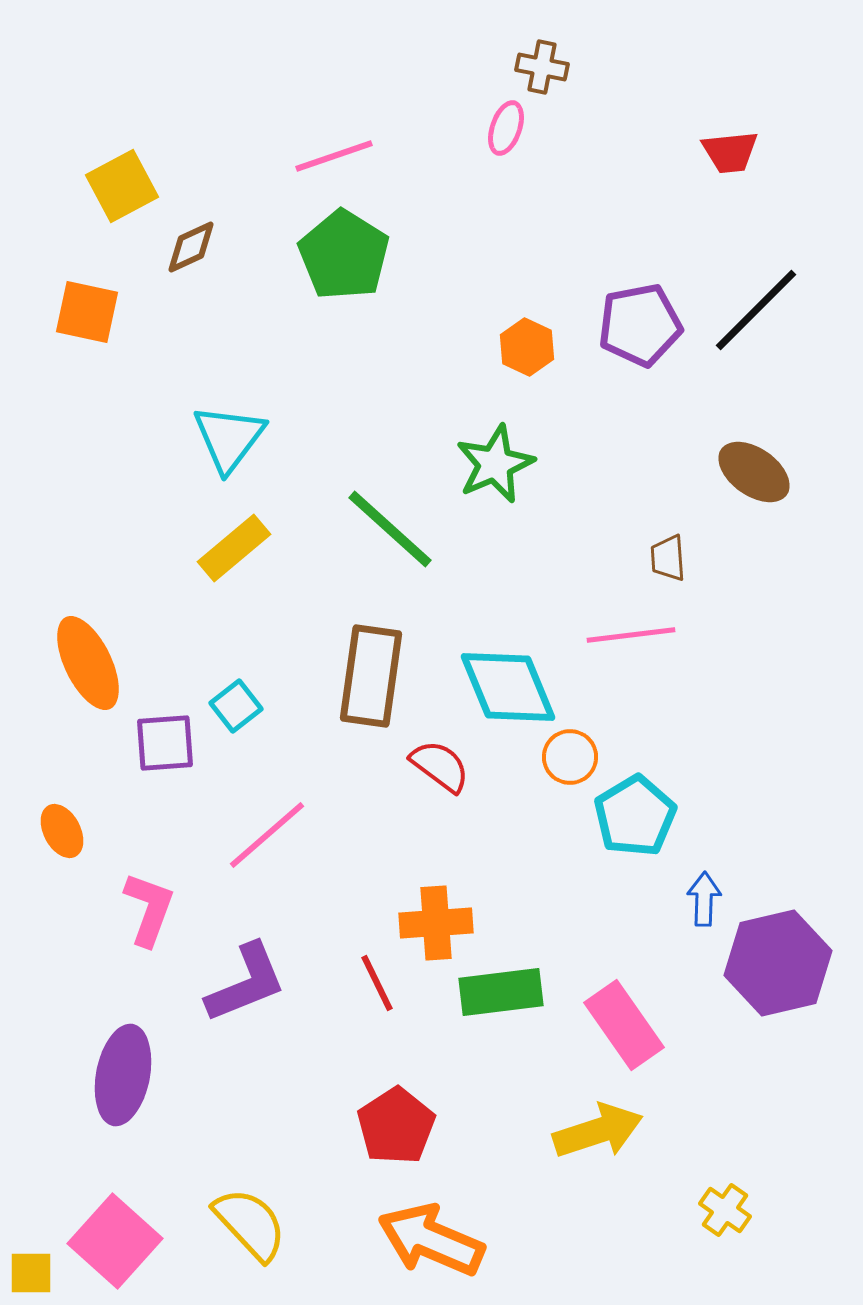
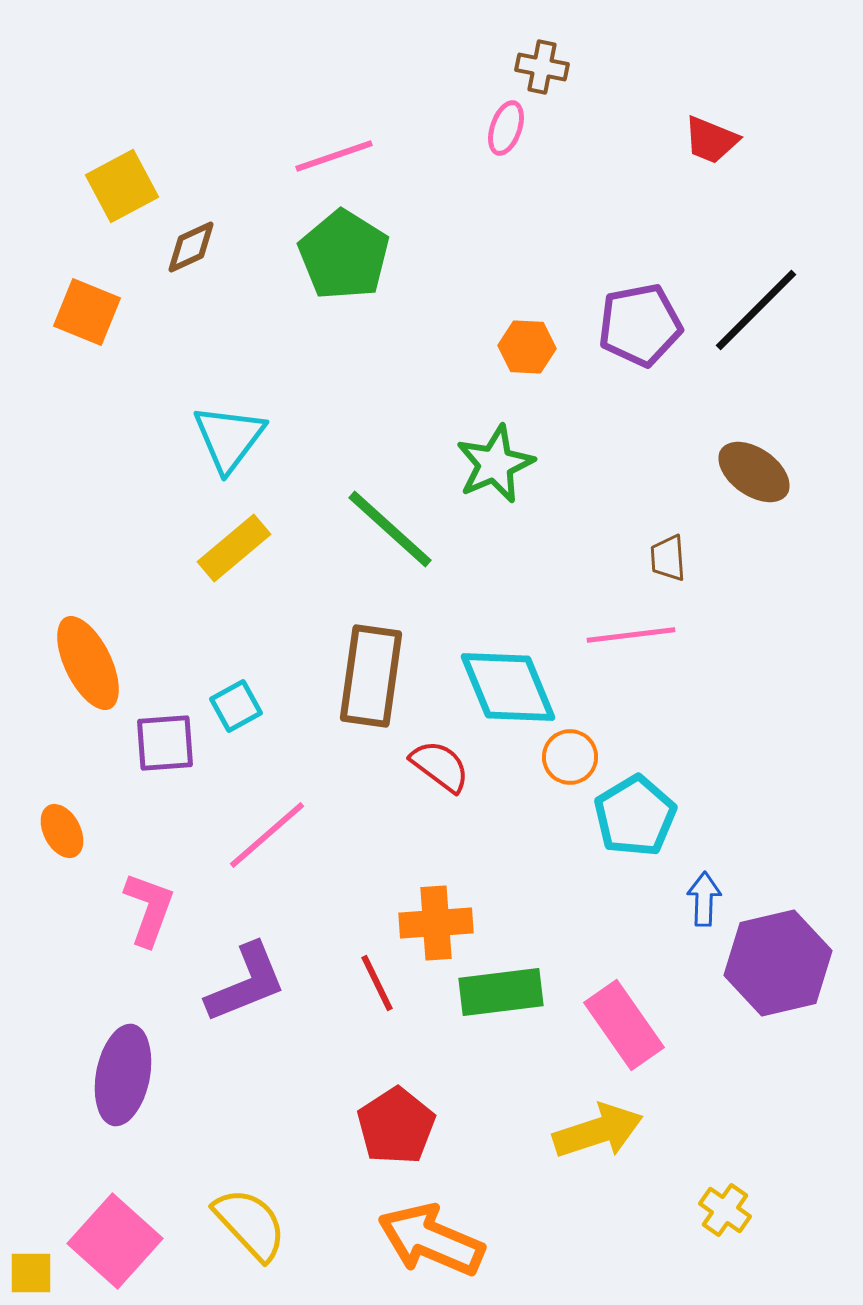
red trapezoid at (730, 152): moved 19 px left, 12 px up; rotated 28 degrees clockwise
orange square at (87, 312): rotated 10 degrees clockwise
orange hexagon at (527, 347): rotated 22 degrees counterclockwise
cyan square at (236, 706): rotated 9 degrees clockwise
